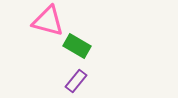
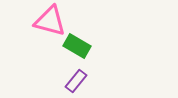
pink triangle: moved 2 px right
